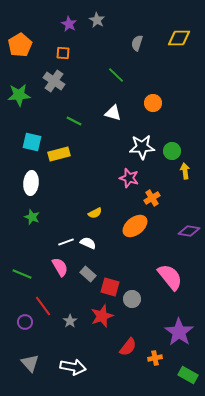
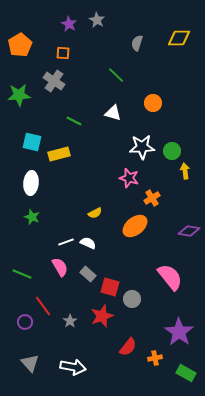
green rectangle at (188, 375): moved 2 px left, 2 px up
